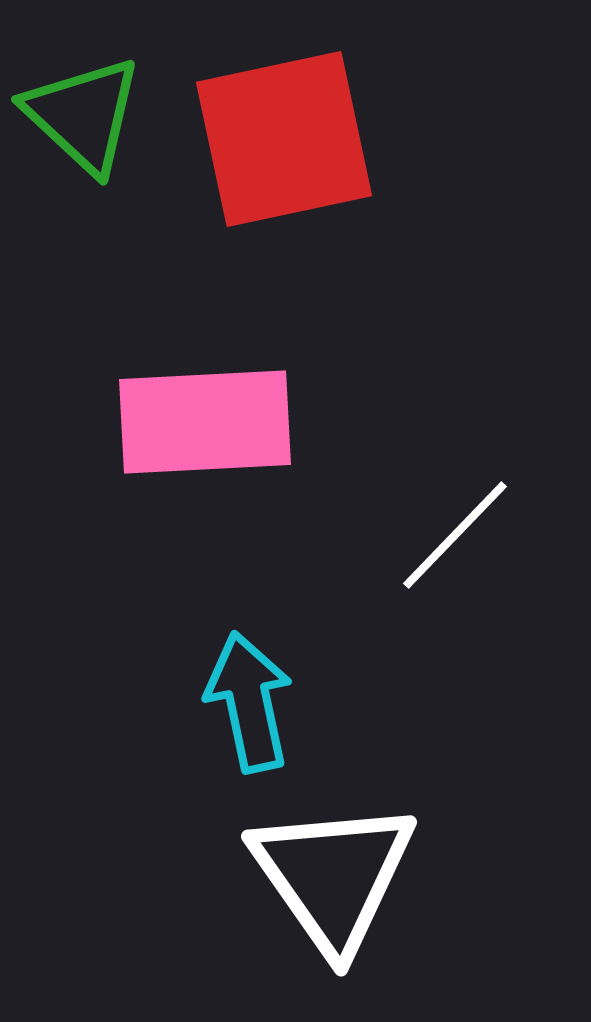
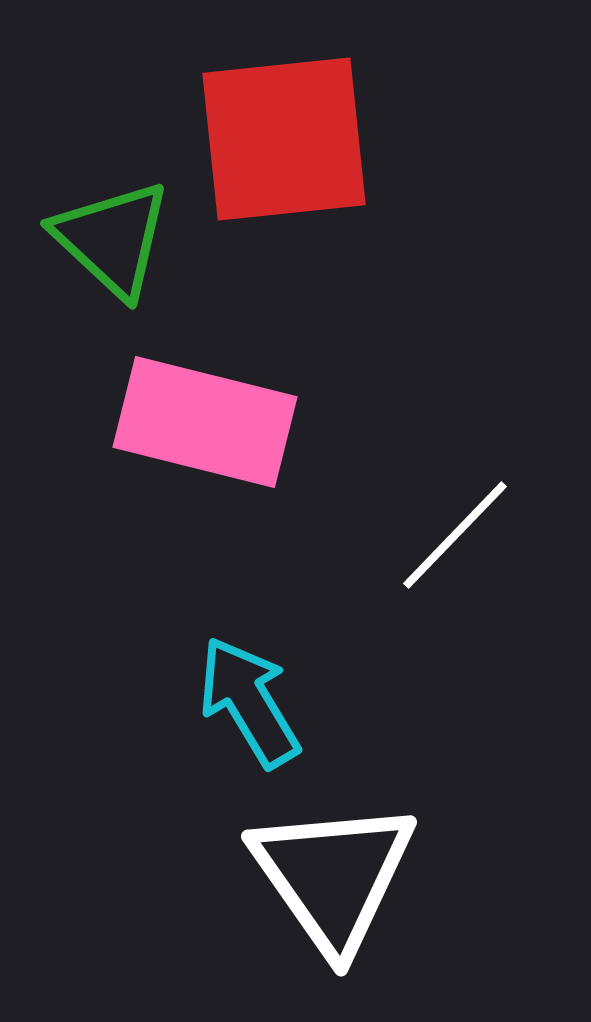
green triangle: moved 29 px right, 124 px down
red square: rotated 6 degrees clockwise
pink rectangle: rotated 17 degrees clockwise
cyan arrow: rotated 19 degrees counterclockwise
